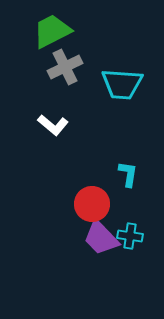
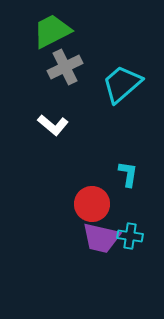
cyan trapezoid: rotated 135 degrees clockwise
purple trapezoid: rotated 33 degrees counterclockwise
